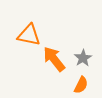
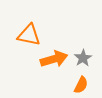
orange arrow: rotated 112 degrees clockwise
